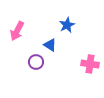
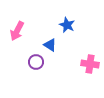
blue star: rotated 21 degrees counterclockwise
